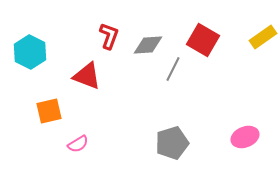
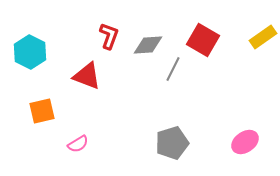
orange square: moved 7 px left
pink ellipse: moved 5 px down; rotated 12 degrees counterclockwise
